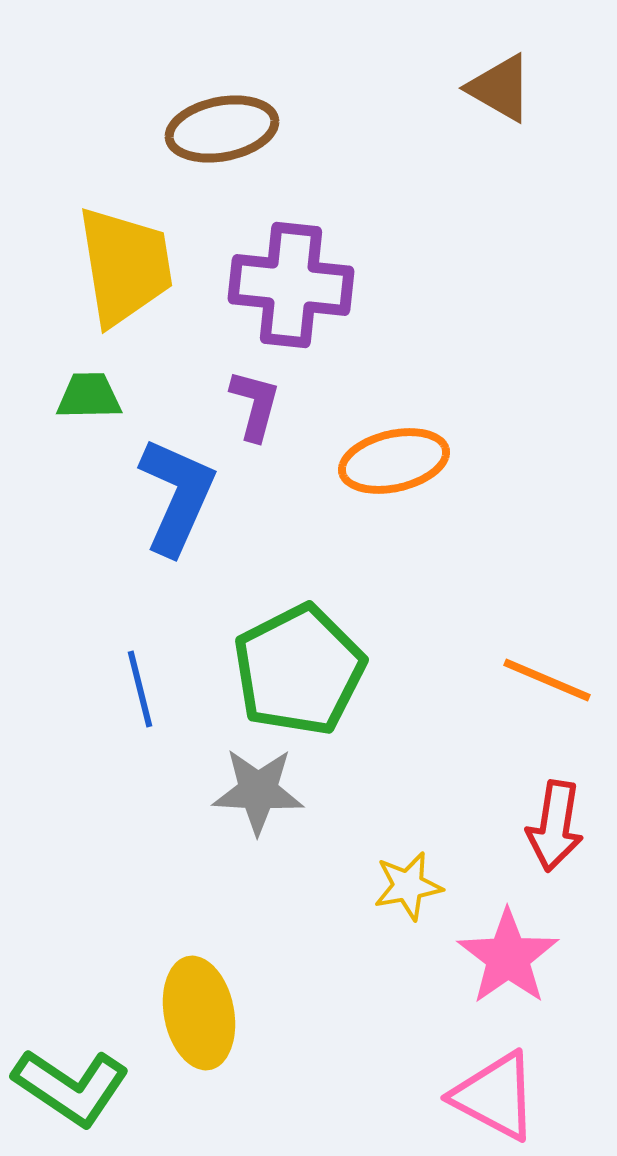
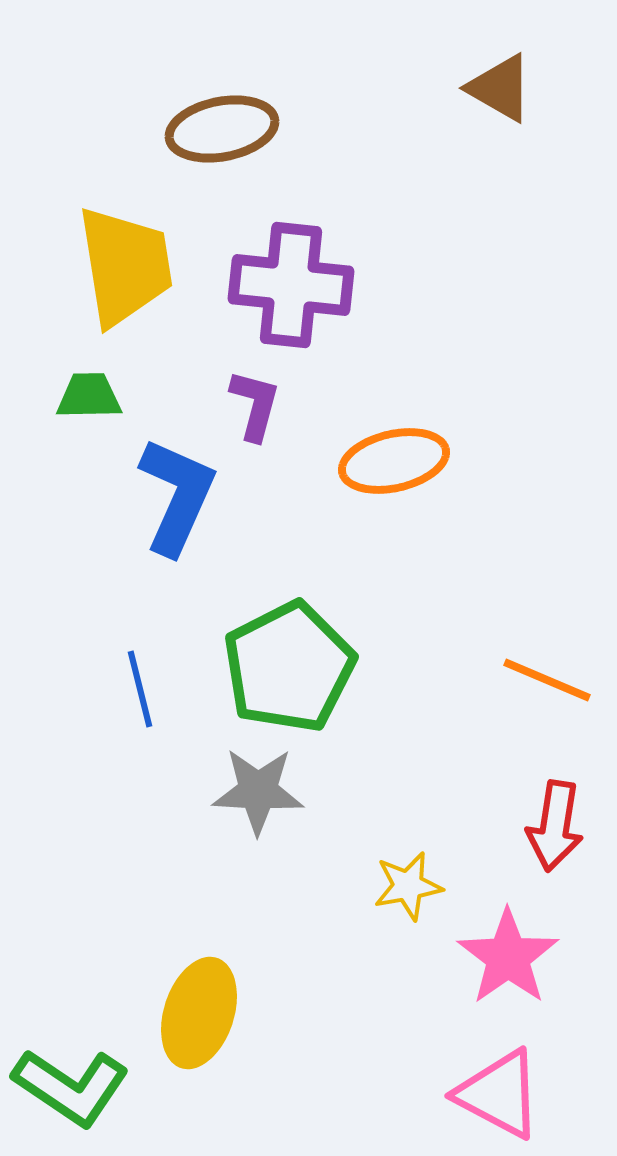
green pentagon: moved 10 px left, 3 px up
yellow ellipse: rotated 29 degrees clockwise
pink triangle: moved 4 px right, 2 px up
